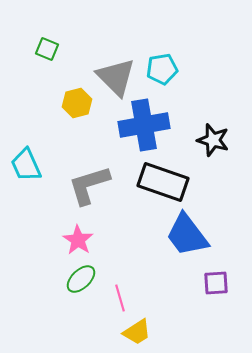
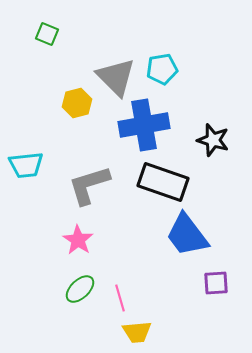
green square: moved 15 px up
cyan trapezoid: rotated 72 degrees counterclockwise
green ellipse: moved 1 px left, 10 px down
yellow trapezoid: rotated 28 degrees clockwise
